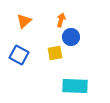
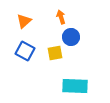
orange arrow: moved 3 px up; rotated 32 degrees counterclockwise
blue square: moved 6 px right, 4 px up
